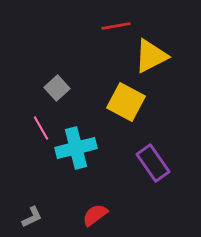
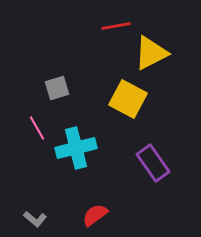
yellow triangle: moved 3 px up
gray square: rotated 25 degrees clockwise
yellow square: moved 2 px right, 3 px up
pink line: moved 4 px left
gray L-shape: moved 3 px right, 2 px down; rotated 65 degrees clockwise
